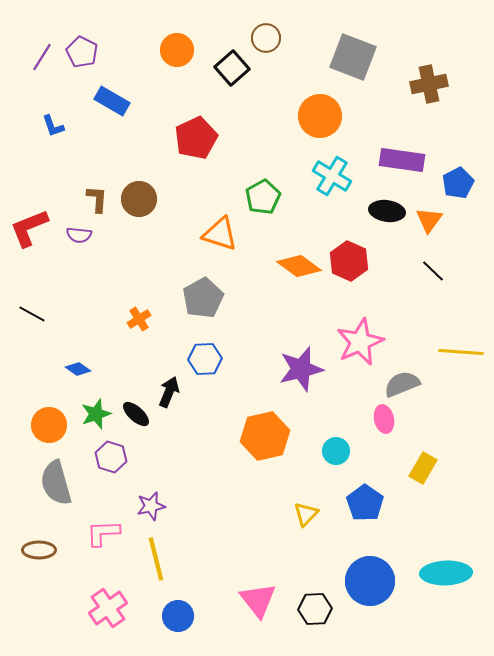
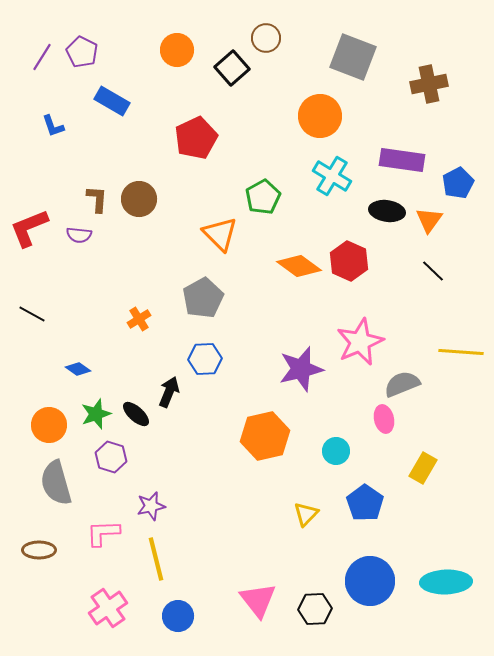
orange triangle at (220, 234): rotated 27 degrees clockwise
cyan ellipse at (446, 573): moved 9 px down
